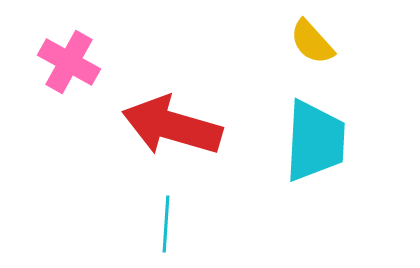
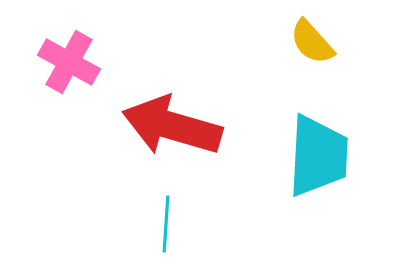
cyan trapezoid: moved 3 px right, 15 px down
